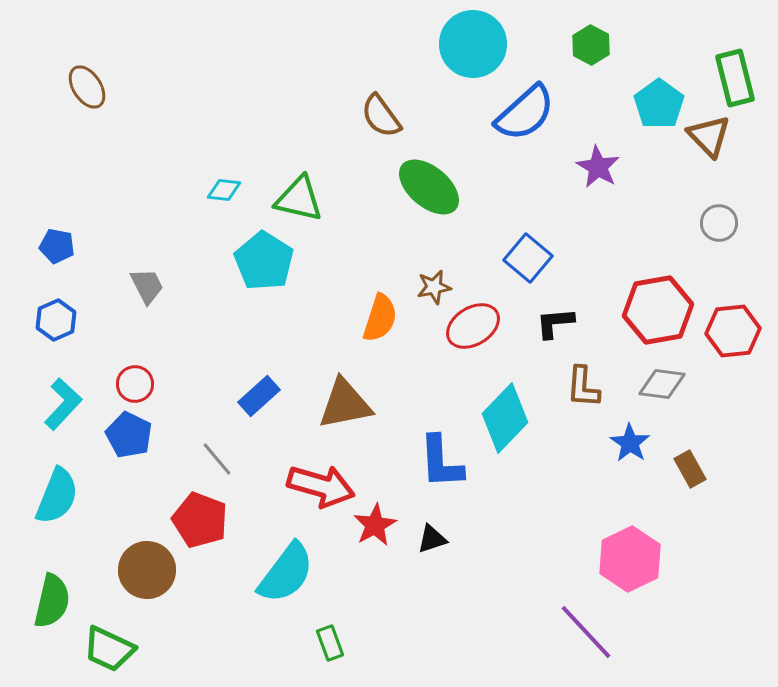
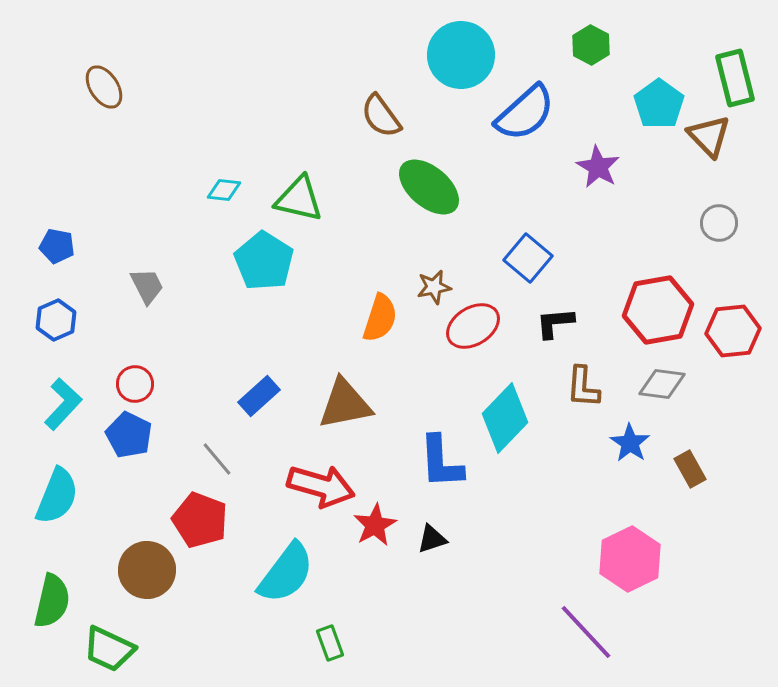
cyan circle at (473, 44): moved 12 px left, 11 px down
brown ellipse at (87, 87): moved 17 px right
